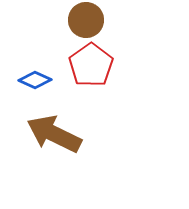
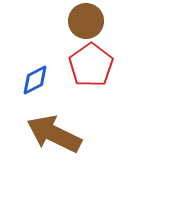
brown circle: moved 1 px down
blue diamond: rotated 52 degrees counterclockwise
